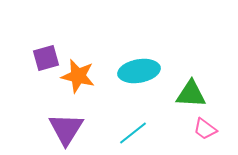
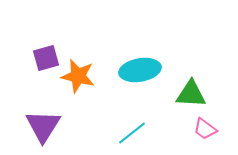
cyan ellipse: moved 1 px right, 1 px up
purple triangle: moved 23 px left, 3 px up
cyan line: moved 1 px left
